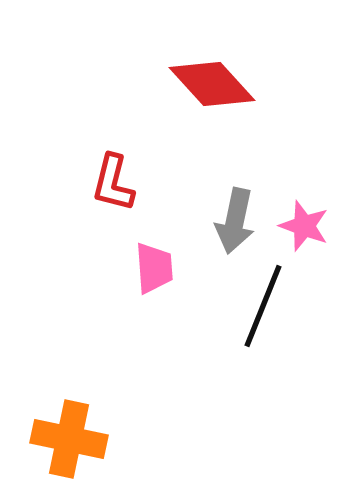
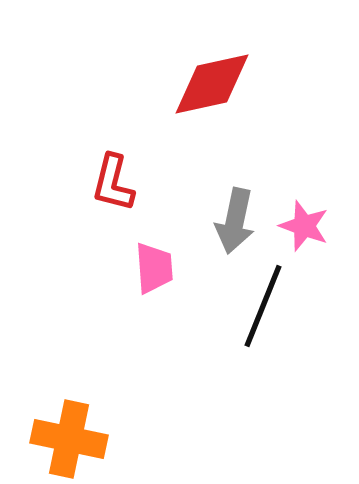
red diamond: rotated 60 degrees counterclockwise
